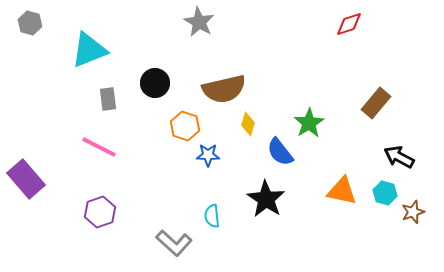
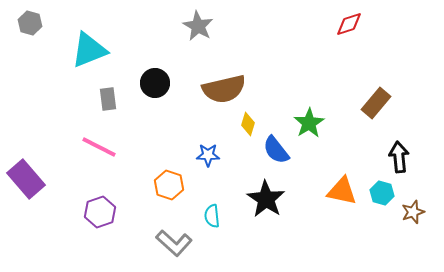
gray star: moved 1 px left, 4 px down
orange hexagon: moved 16 px left, 59 px down
blue semicircle: moved 4 px left, 2 px up
black arrow: rotated 56 degrees clockwise
cyan hexagon: moved 3 px left
